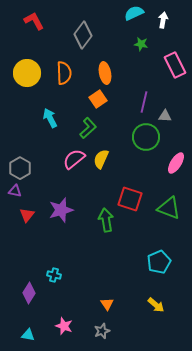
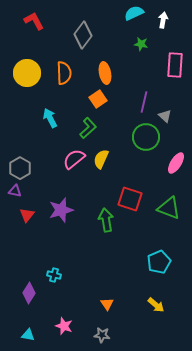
pink rectangle: rotated 30 degrees clockwise
gray triangle: rotated 40 degrees clockwise
gray star: moved 4 px down; rotated 28 degrees clockwise
